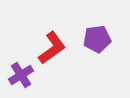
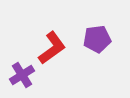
purple cross: moved 1 px right
